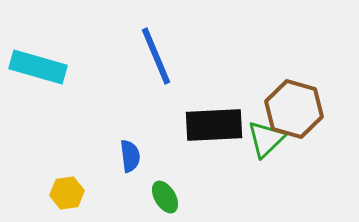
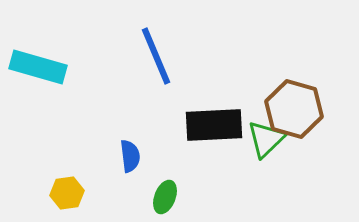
green ellipse: rotated 52 degrees clockwise
